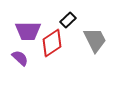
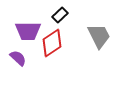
black rectangle: moved 8 px left, 5 px up
gray trapezoid: moved 4 px right, 4 px up
purple semicircle: moved 2 px left
